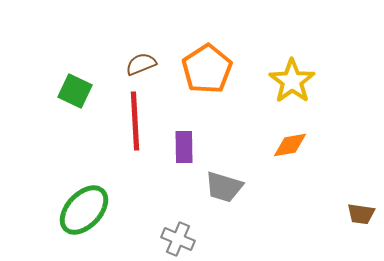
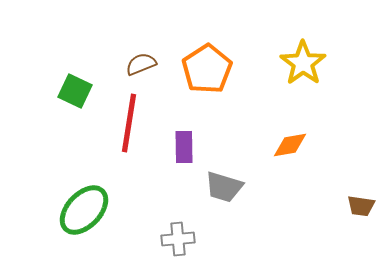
yellow star: moved 11 px right, 18 px up
red line: moved 6 px left, 2 px down; rotated 12 degrees clockwise
brown trapezoid: moved 8 px up
gray cross: rotated 28 degrees counterclockwise
